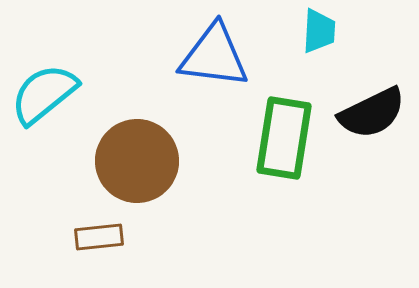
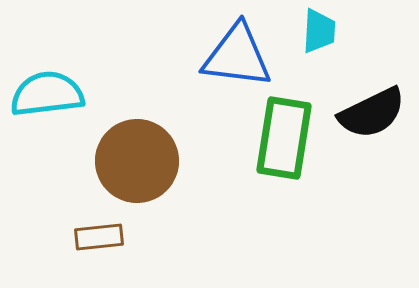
blue triangle: moved 23 px right
cyan semicircle: moved 3 px right; rotated 32 degrees clockwise
